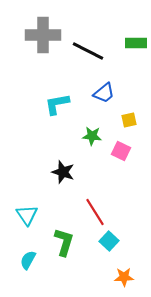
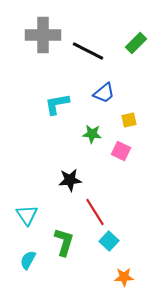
green rectangle: rotated 45 degrees counterclockwise
green star: moved 2 px up
black star: moved 7 px right, 8 px down; rotated 25 degrees counterclockwise
